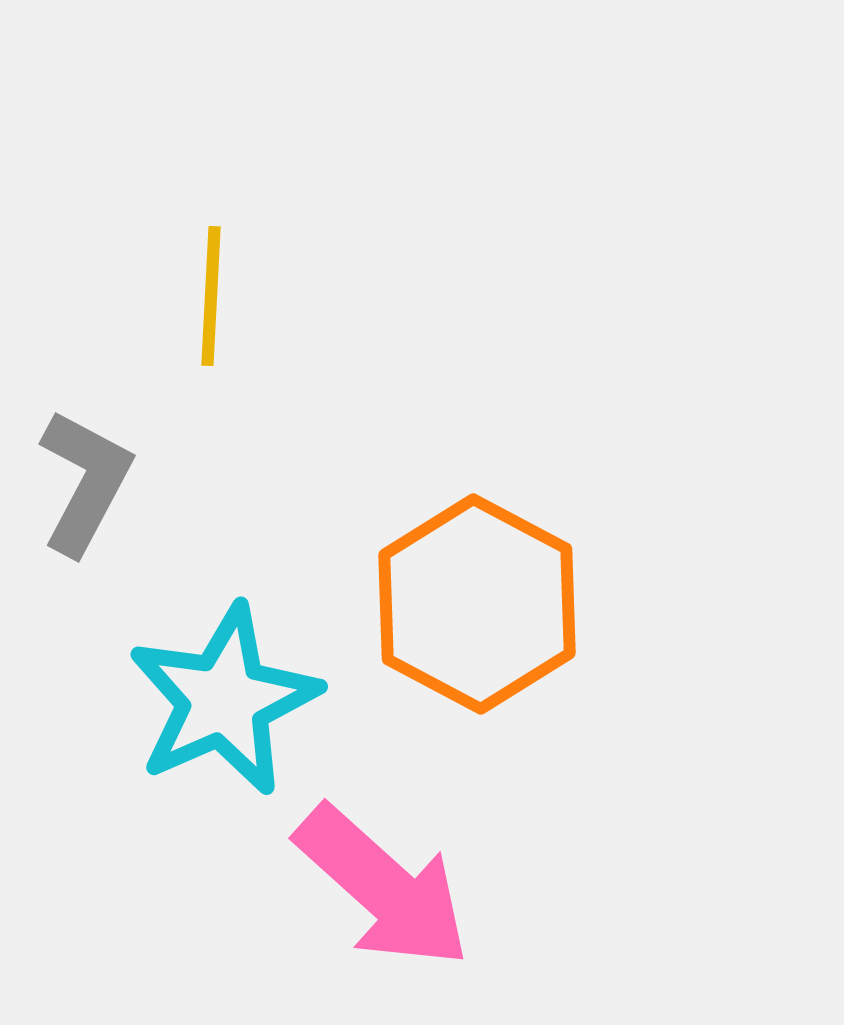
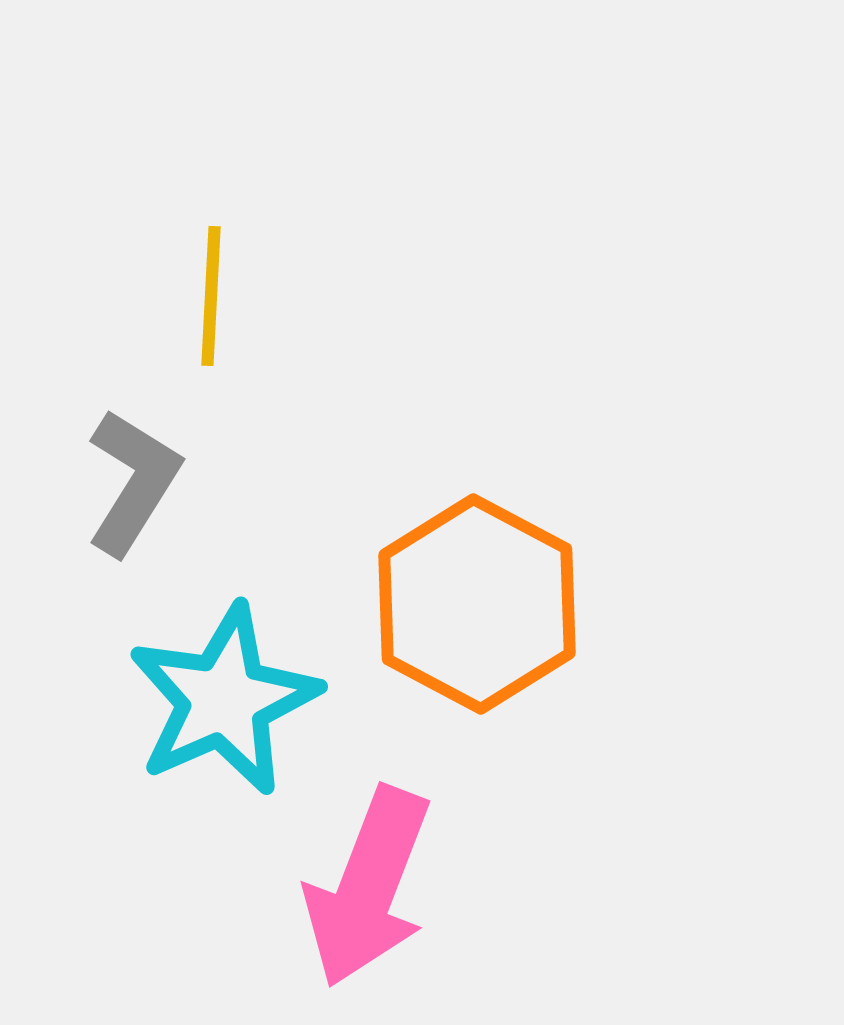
gray L-shape: moved 48 px right; rotated 4 degrees clockwise
pink arrow: moved 15 px left; rotated 69 degrees clockwise
